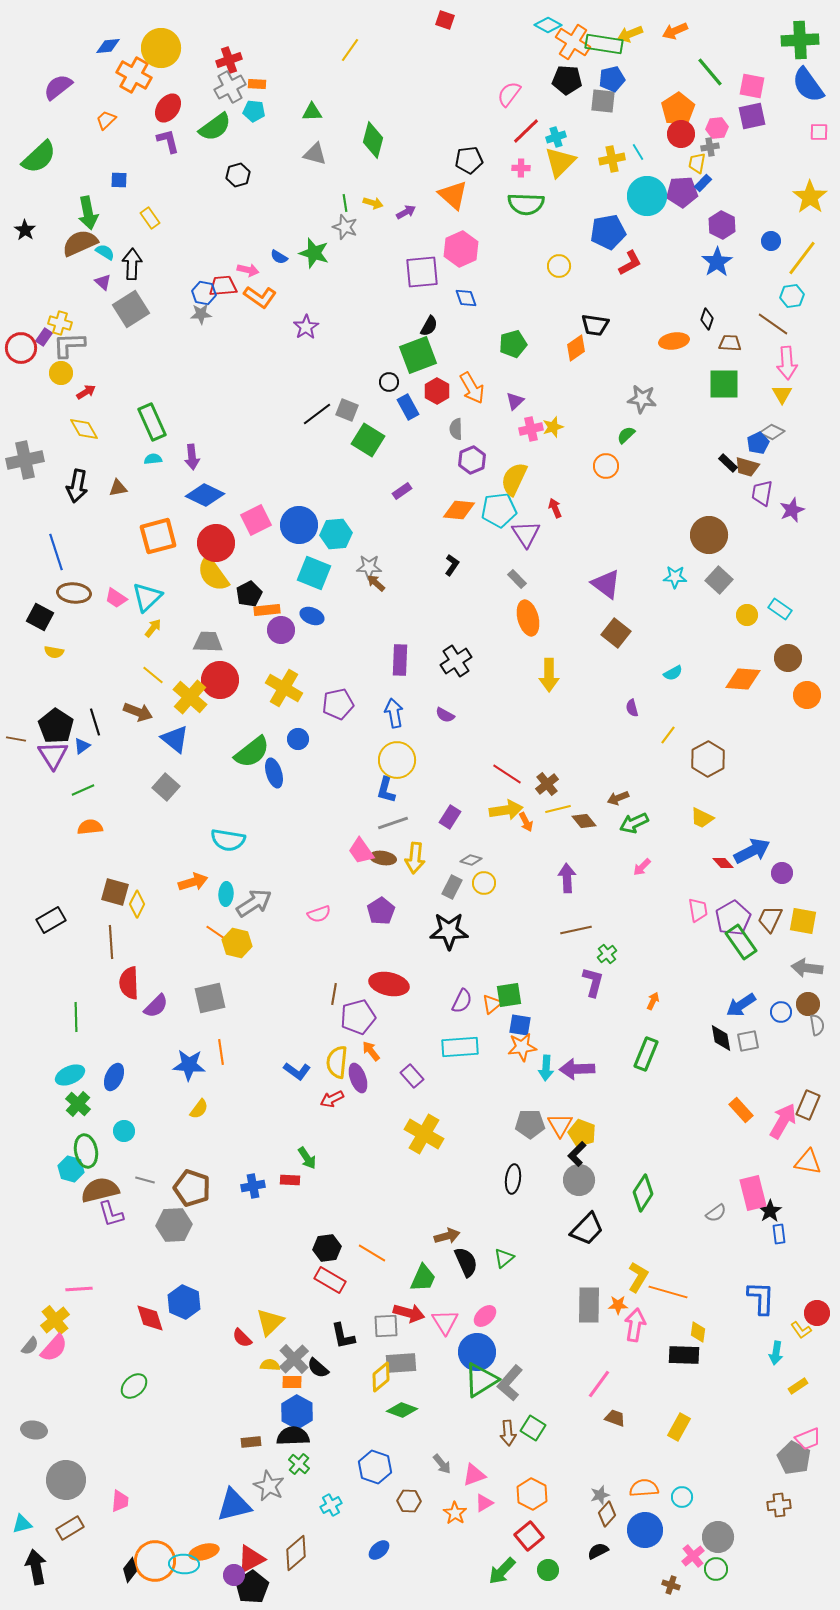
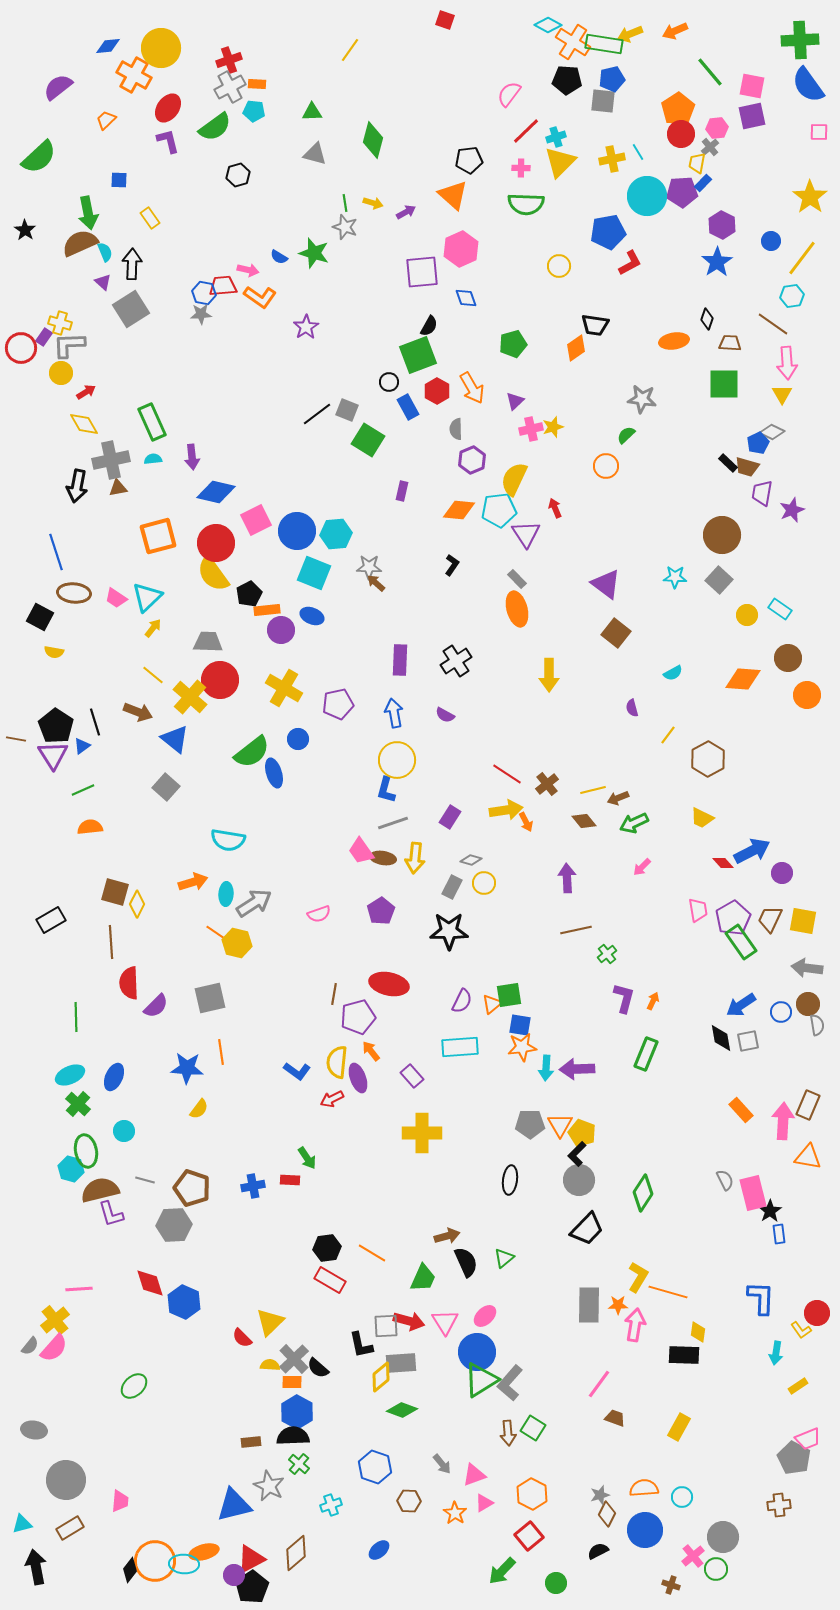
gray cross at (710, 147): rotated 30 degrees counterclockwise
cyan semicircle at (105, 252): rotated 36 degrees clockwise
yellow diamond at (84, 429): moved 5 px up
gray cross at (25, 460): moved 86 px right
purple rectangle at (402, 491): rotated 42 degrees counterclockwise
blue diamond at (205, 495): moved 11 px right, 3 px up; rotated 12 degrees counterclockwise
blue circle at (299, 525): moved 2 px left, 6 px down
brown circle at (709, 535): moved 13 px right
orange ellipse at (528, 618): moved 11 px left, 9 px up
yellow line at (558, 809): moved 35 px right, 19 px up
purple L-shape at (593, 982): moved 31 px right, 16 px down
blue star at (189, 1065): moved 2 px left, 3 px down
pink arrow at (783, 1121): rotated 27 degrees counterclockwise
yellow cross at (424, 1134): moved 2 px left, 1 px up; rotated 30 degrees counterclockwise
orange triangle at (808, 1162): moved 5 px up
black ellipse at (513, 1179): moved 3 px left, 1 px down
gray semicircle at (716, 1213): moved 9 px right, 33 px up; rotated 80 degrees counterclockwise
red arrow at (409, 1313): moved 8 px down
red diamond at (150, 1318): moved 35 px up
black L-shape at (343, 1336): moved 18 px right, 9 px down
cyan cross at (331, 1505): rotated 10 degrees clockwise
brown diamond at (607, 1514): rotated 15 degrees counterclockwise
gray circle at (718, 1537): moved 5 px right
green circle at (548, 1570): moved 8 px right, 13 px down
